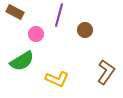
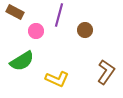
pink circle: moved 3 px up
